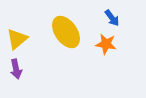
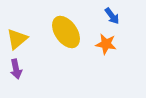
blue arrow: moved 2 px up
